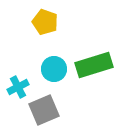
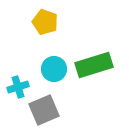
cyan cross: rotated 10 degrees clockwise
